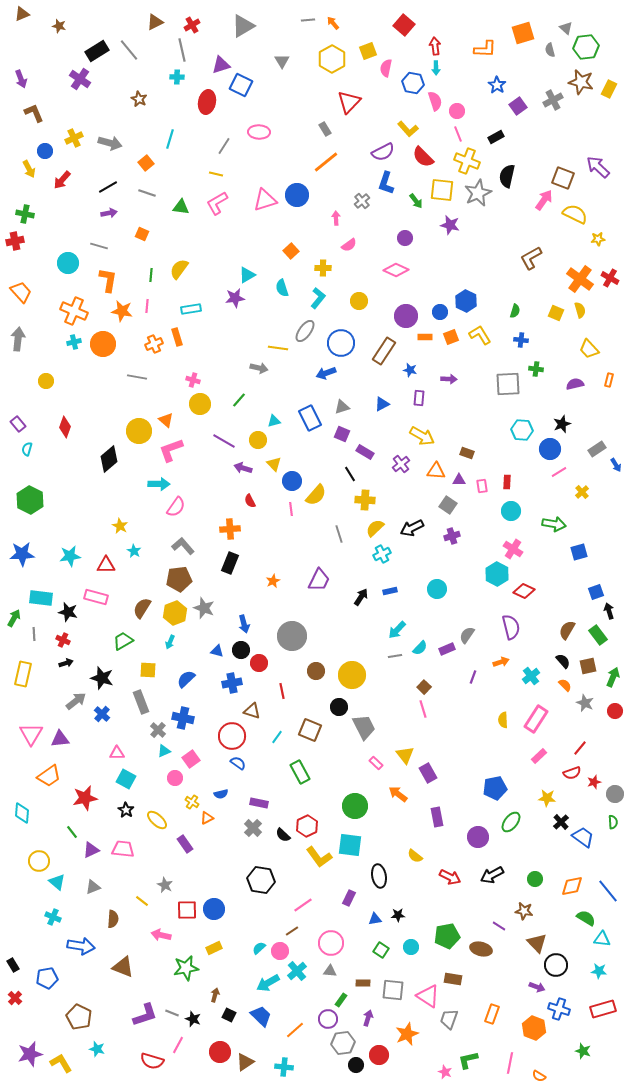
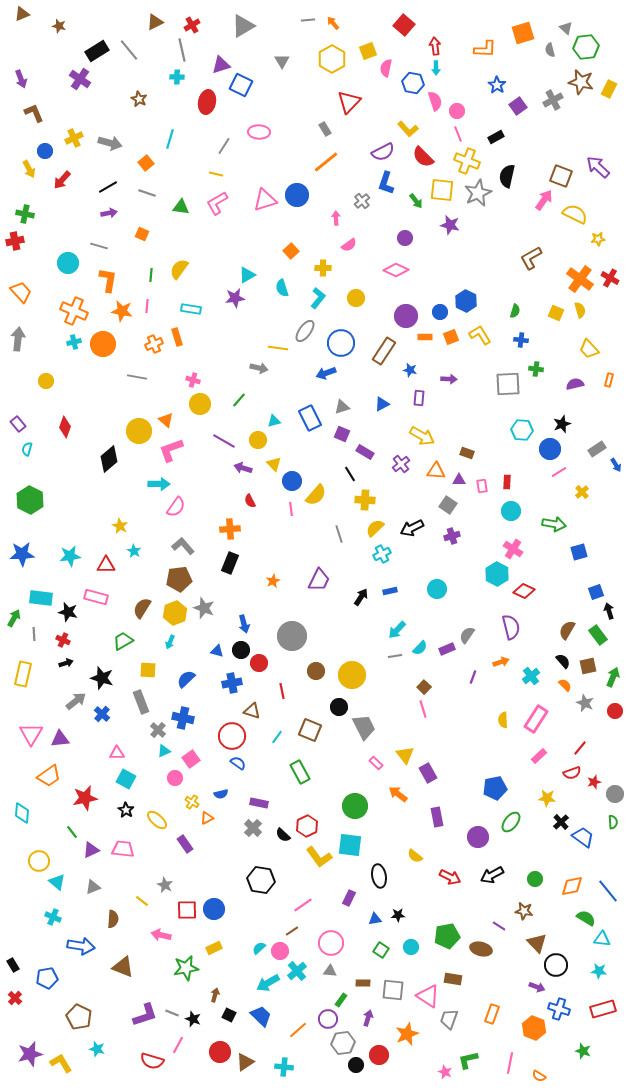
brown square at (563, 178): moved 2 px left, 2 px up
yellow circle at (359, 301): moved 3 px left, 3 px up
cyan rectangle at (191, 309): rotated 18 degrees clockwise
orange line at (295, 1030): moved 3 px right
